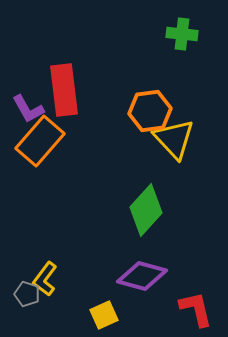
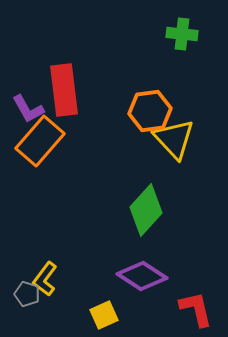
purple diamond: rotated 18 degrees clockwise
